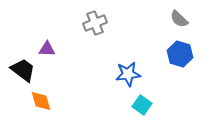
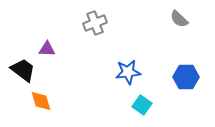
blue hexagon: moved 6 px right, 23 px down; rotated 15 degrees counterclockwise
blue star: moved 2 px up
